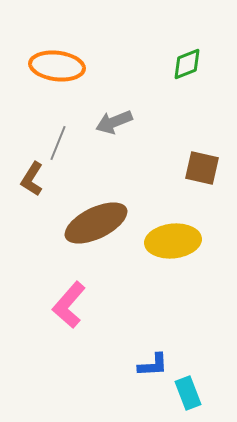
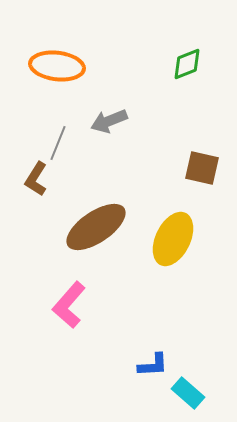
gray arrow: moved 5 px left, 1 px up
brown L-shape: moved 4 px right
brown ellipse: moved 4 px down; rotated 8 degrees counterclockwise
yellow ellipse: moved 2 px up; rotated 58 degrees counterclockwise
cyan rectangle: rotated 28 degrees counterclockwise
